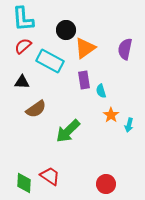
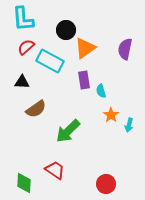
red semicircle: moved 3 px right, 1 px down
red trapezoid: moved 5 px right, 6 px up
